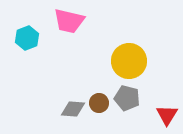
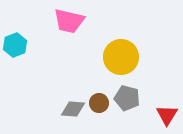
cyan hexagon: moved 12 px left, 7 px down
yellow circle: moved 8 px left, 4 px up
